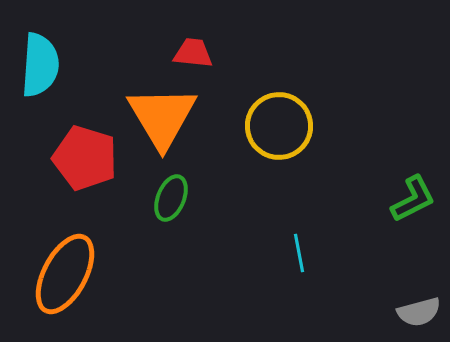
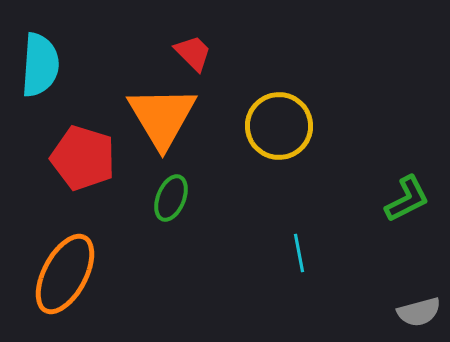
red trapezoid: rotated 39 degrees clockwise
red pentagon: moved 2 px left
green L-shape: moved 6 px left
